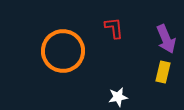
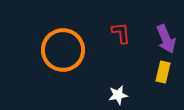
red L-shape: moved 7 px right, 5 px down
orange circle: moved 1 px up
white star: moved 2 px up
